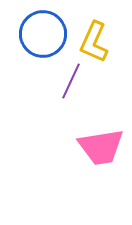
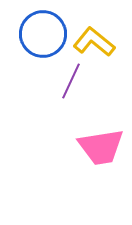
yellow L-shape: rotated 105 degrees clockwise
